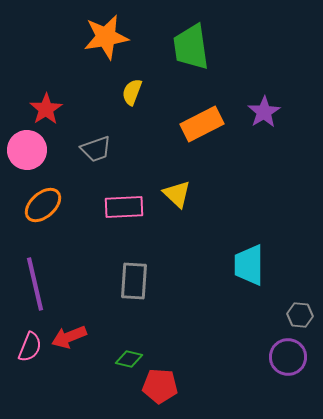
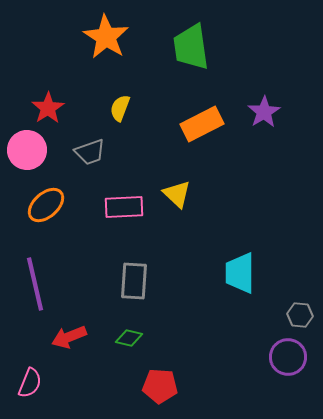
orange star: rotated 30 degrees counterclockwise
yellow semicircle: moved 12 px left, 16 px down
red star: moved 2 px right, 1 px up
gray trapezoid: moved 6 px left, 3 px down
orange ellipse: moved 3 px right
cyan trapezoid: moved 9 px left, 8 px down
pink semicircle: moved 36 px down
green diamond: moved 21 px up
